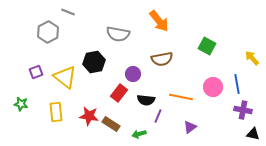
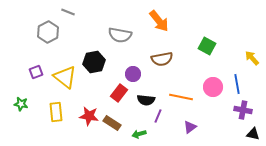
gray semicircle: moved 2 px right, 1 px down
brown rectangle: moved 1 px right, 1 px up
